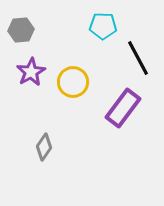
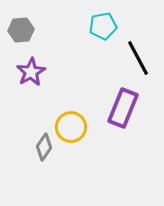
cyan pentagon: rotated 12 degrees counterclockwise
yellow circle: moved 2 px left, 45 px down
purple rectangle: rotated 15 degrees counterclockwise
